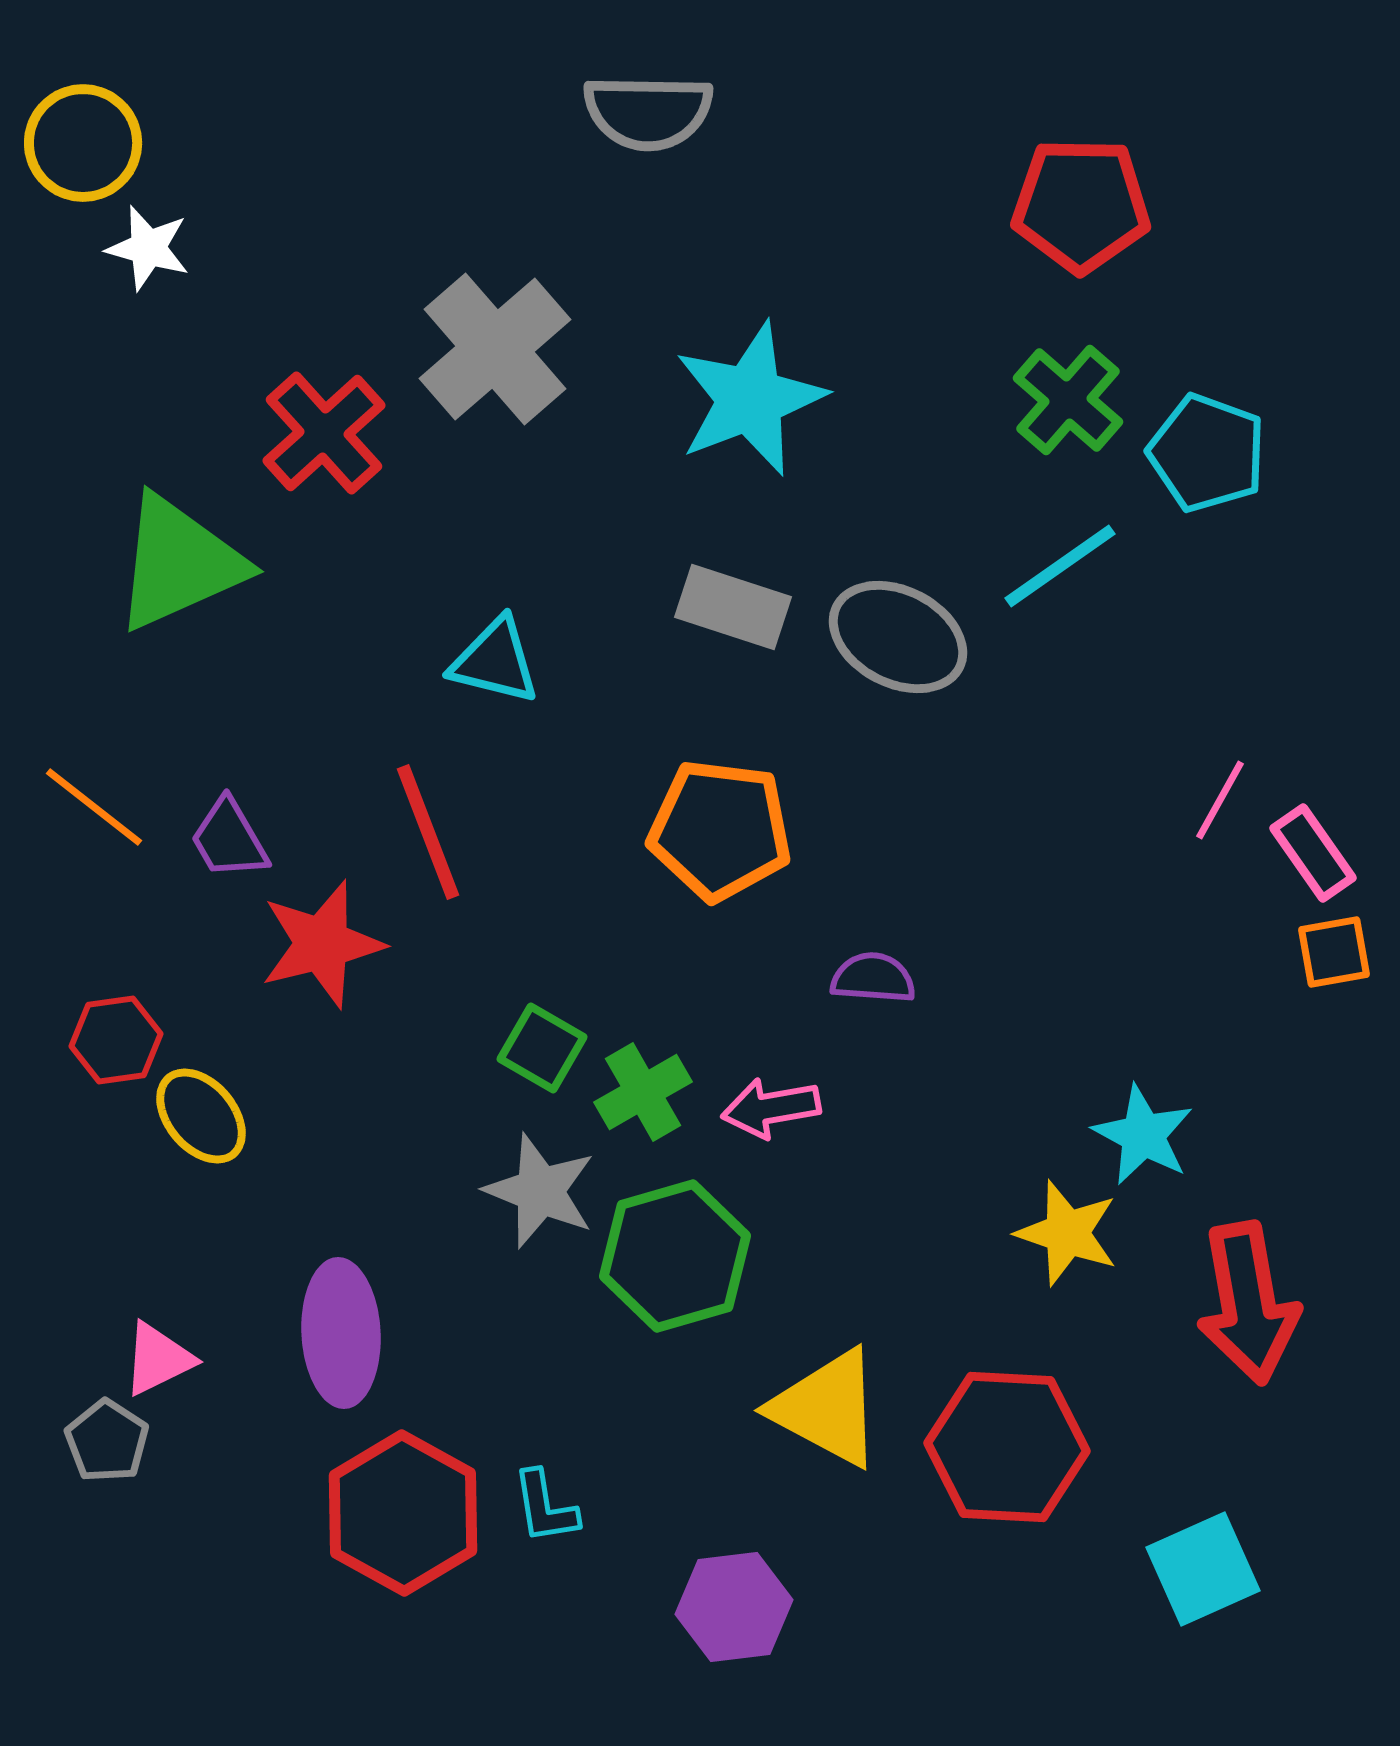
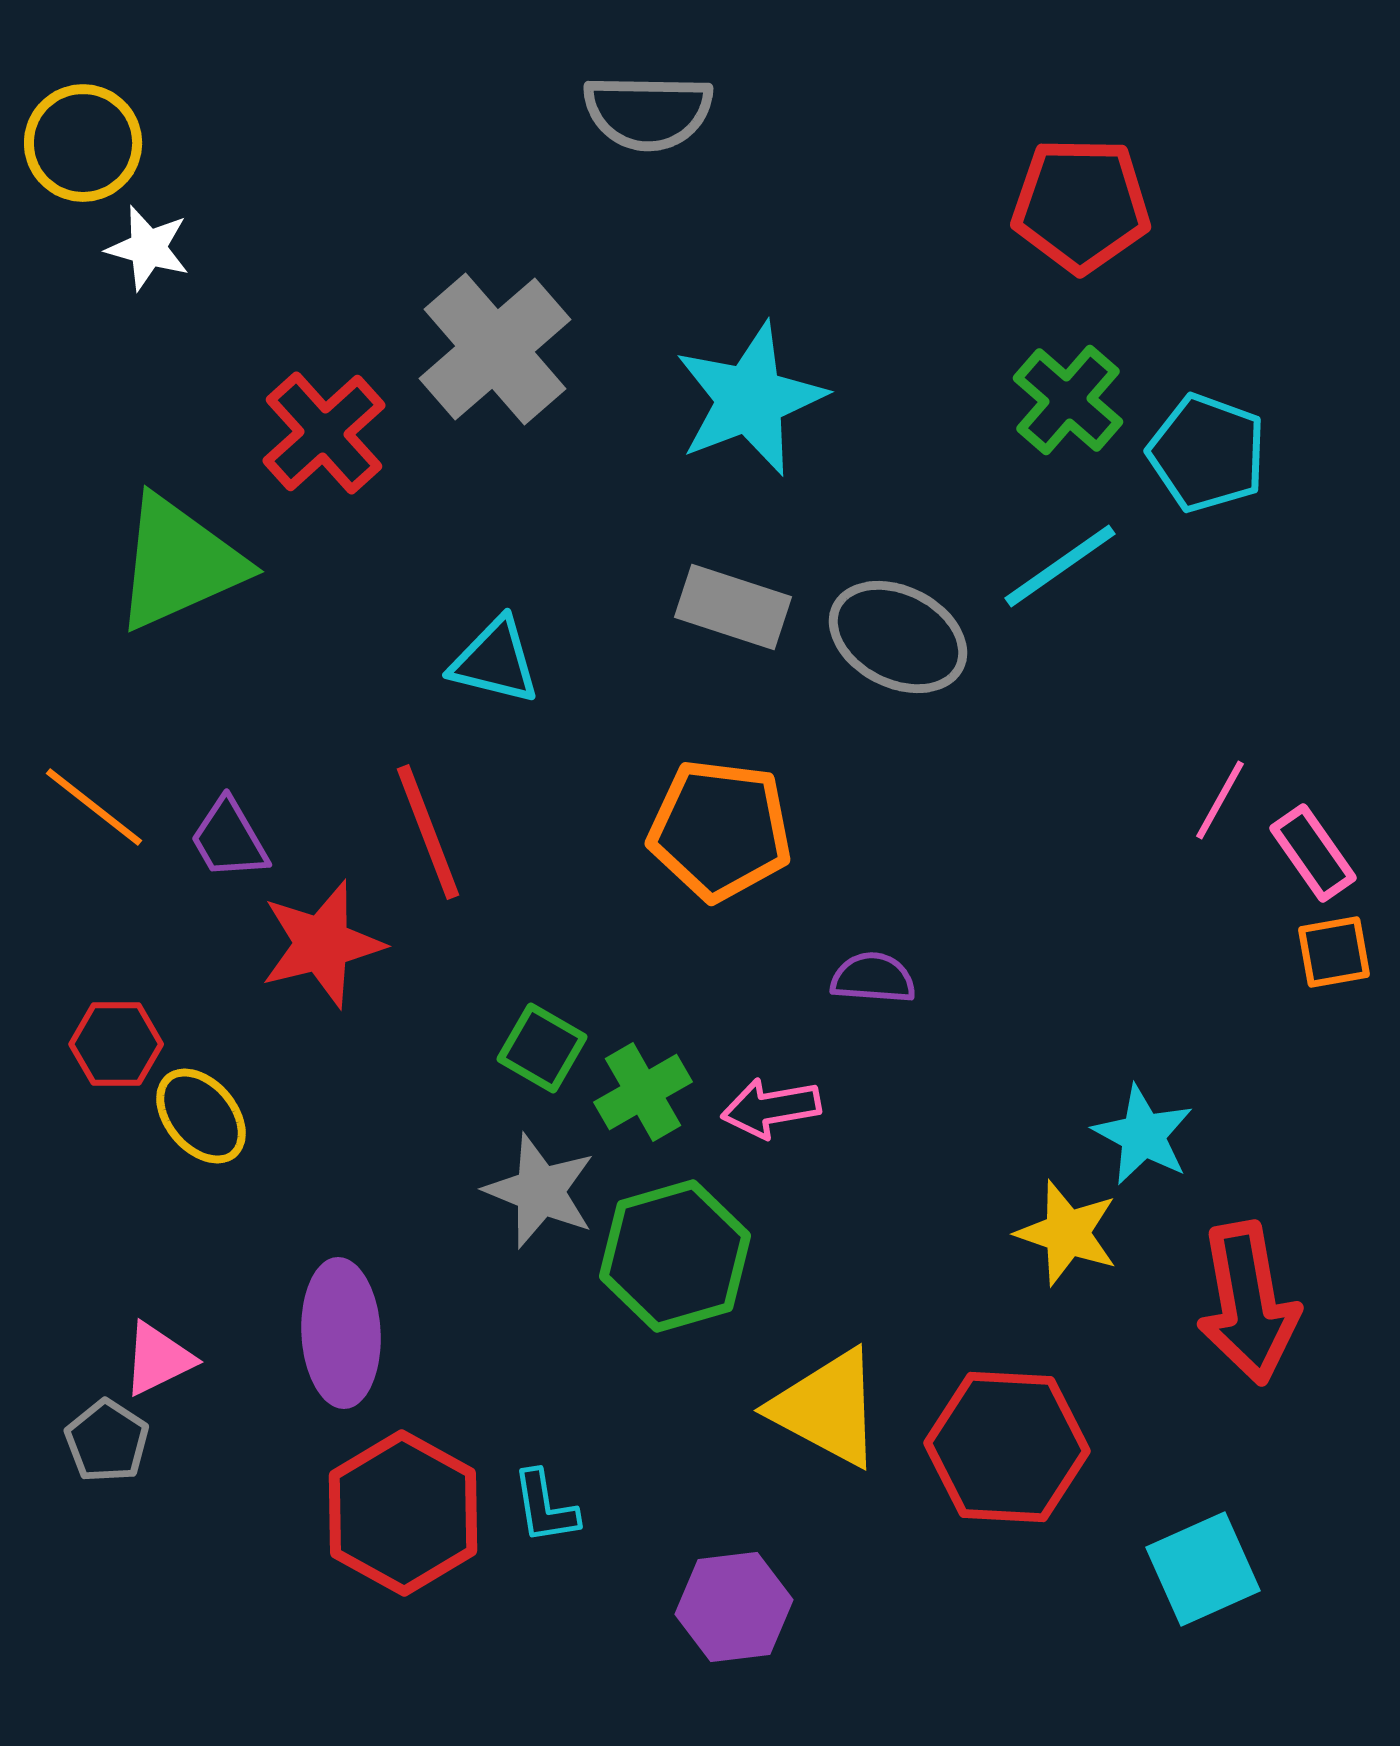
red hexagon at (116, 1040): moved 4 px down; rotated 8 degrees clockwise
